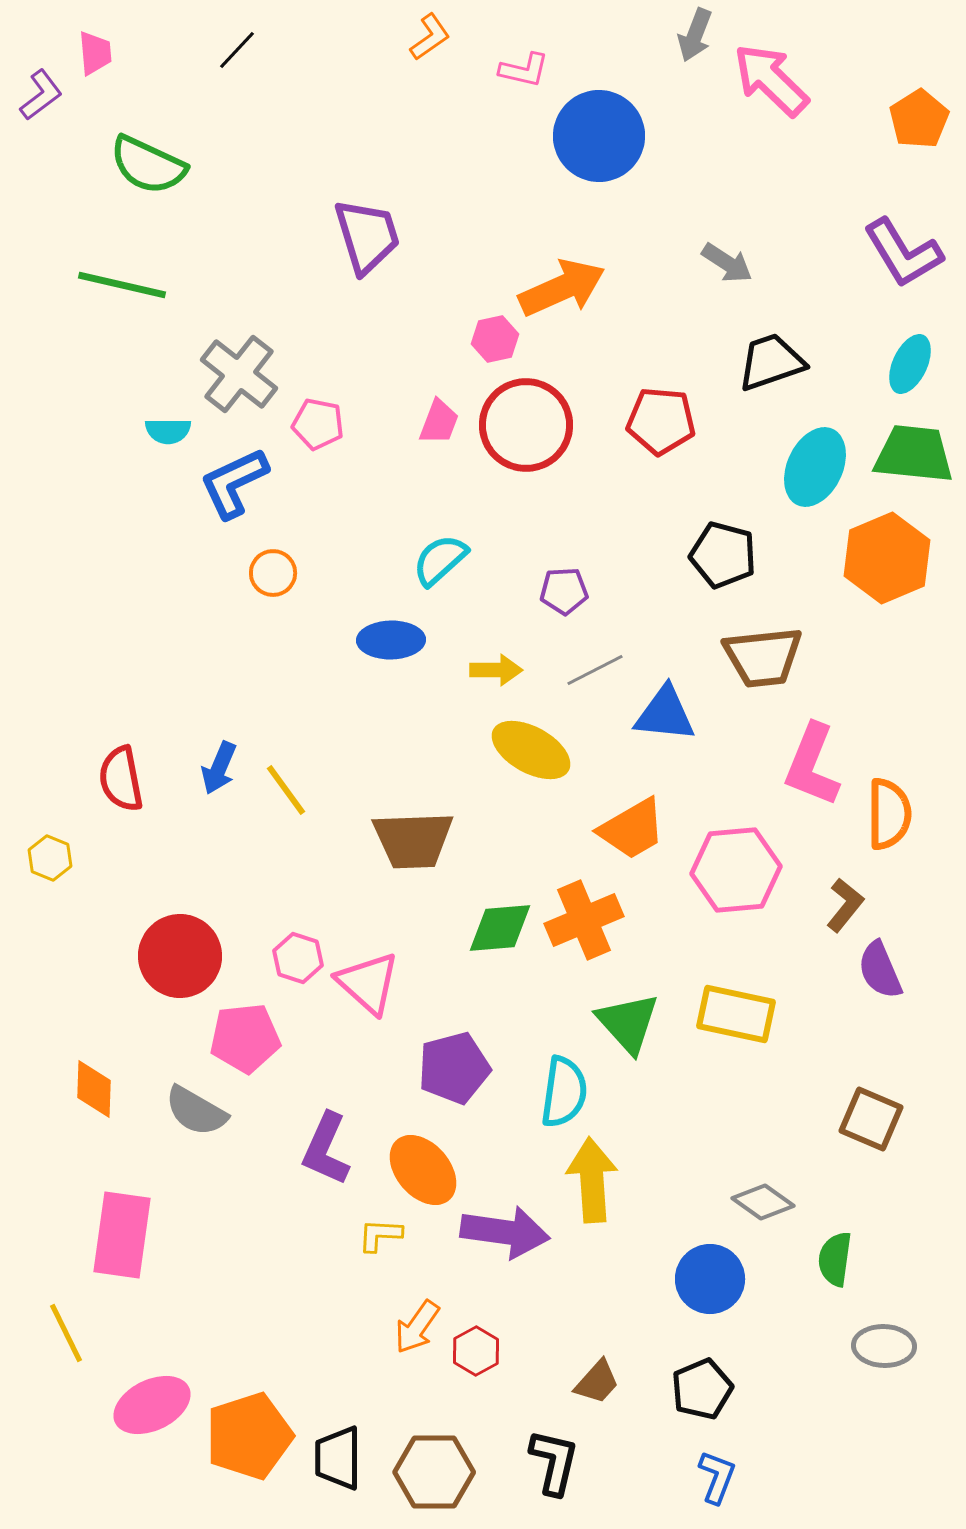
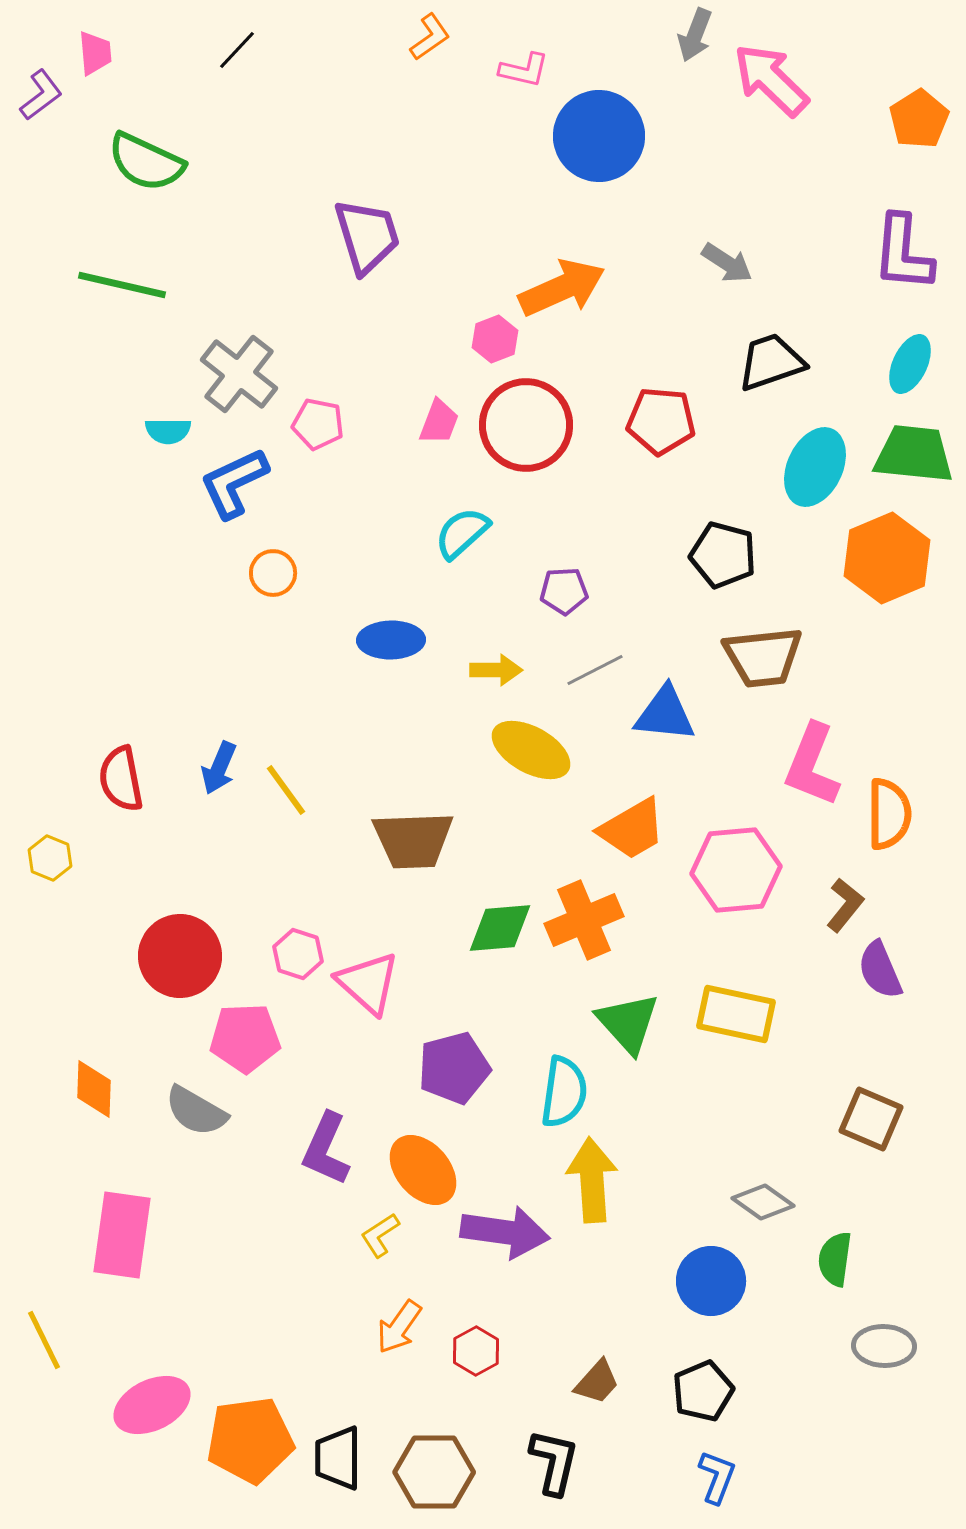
green semicircle at (148, 165): moved 2 px left, 3 px up
purple L-shape at (903, 253): rotated 36 degrees clockwise
pink hexagon at (495, 339): rotated 9 degrees counterclockwise
cyan semicircle at (440, 560): moved 22 px right, 27 px up
pink hexagon at (298, 958): moved 4 px up
pink pentagon at (245, 1038): rotated 4 degrees clockwise
yellow L-shape at (380, 1235): rotated 36 degrees counterclockwise
blue circle at (710, 1279): moved 1 px right, 2 px down
orange arrow at (417, 1327): moved 18 px left
yellow line at (66, 1333): moved 22 px left, 7 px down
black pentagon at (702, 1389): moved 1 px right, 2 px down
orange pentagon at (249, 1436): moved 1 px right, 4 px down; rotated 10 degrees clockwise
